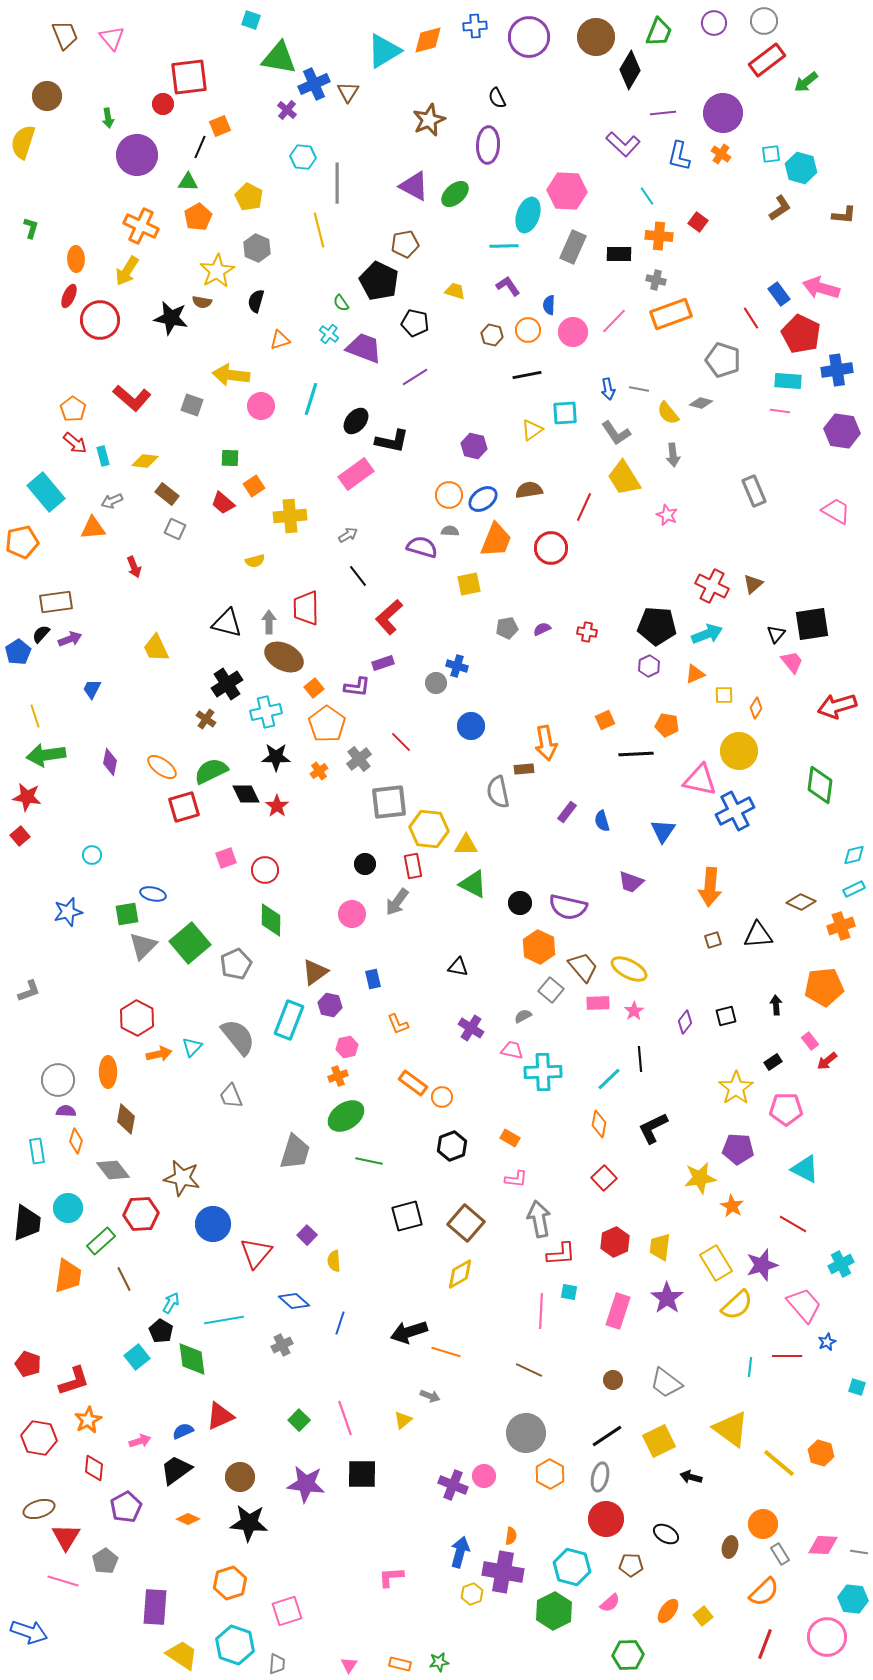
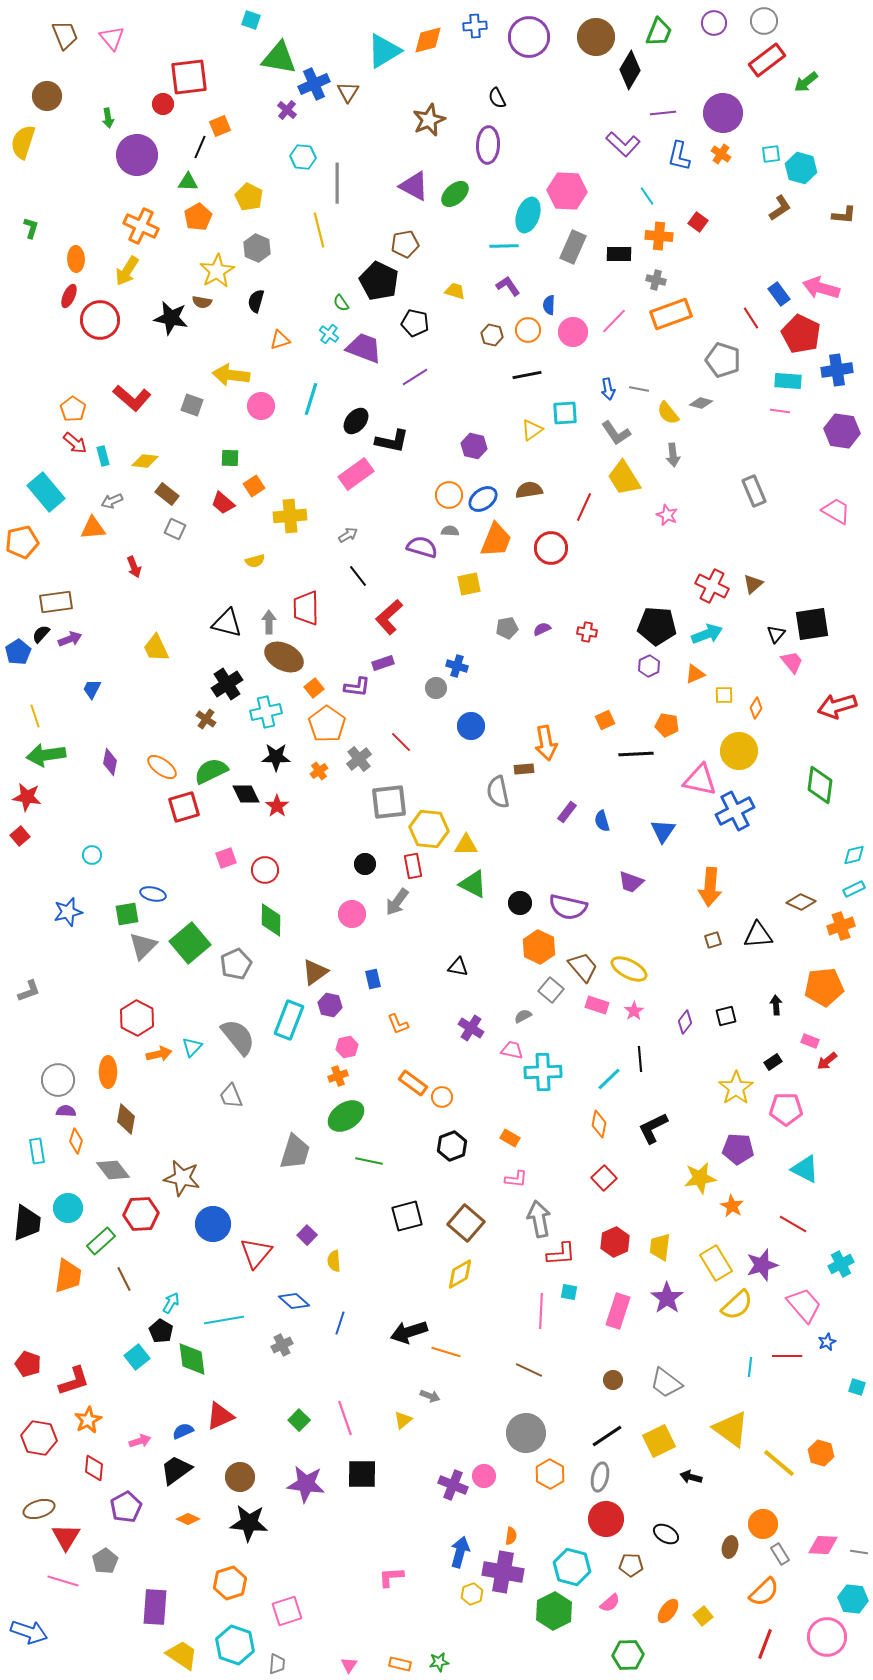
gray circle at (436, 683): moved 5 px down
pink rectangle at (598, 1003): moved 1 px left, 2 px down; rotated 20 degrees clockwise
pink rectangle at (810, 1041): rotated 30 degrees counterclockwise
